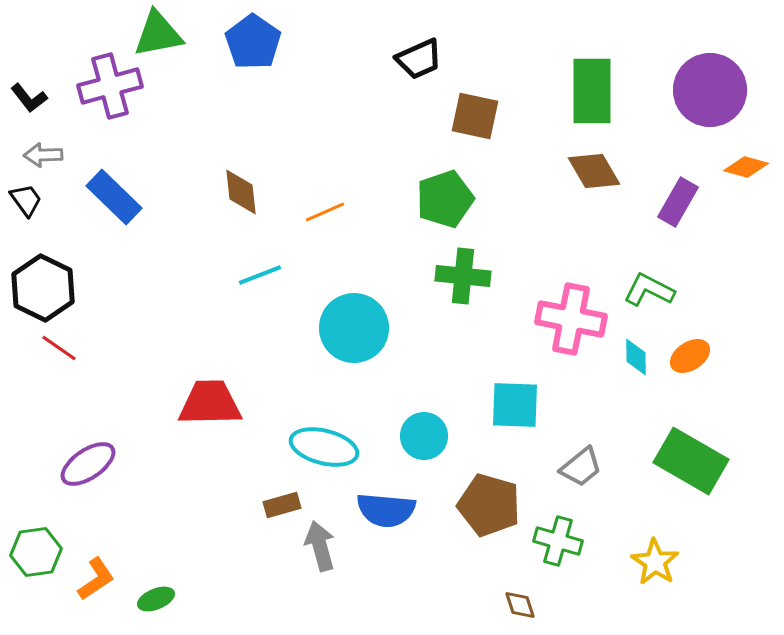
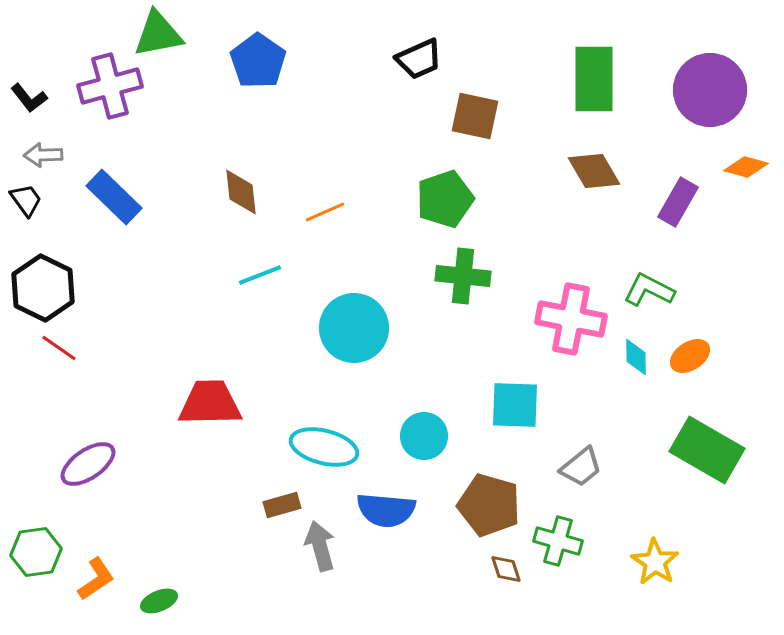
blue pentagon at (253, 42): moved 5 px right, 19 px down
green rectangle at (592, 91): moved 2 px right, 12 px up
green rectangle at (691, 461): moved 16 px right, 11 px up
green ellipse at (156, 599): moved 3 px right, 2 px down
brown diamond at (520, 605): moved 14 px left, 36 px up
